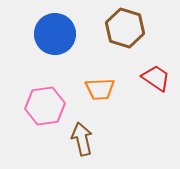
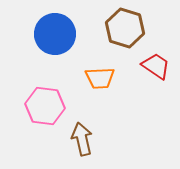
red trapezoid: moved 12 px up
orange trapezoid: moved 11 px up
pink hexagon: rotated 15 degrees clockwise
